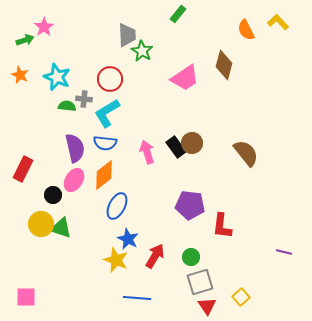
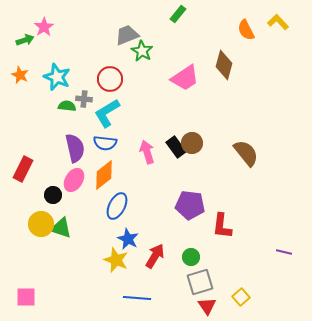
gray trapezoid: rotated 110 degrees counterclockwise
